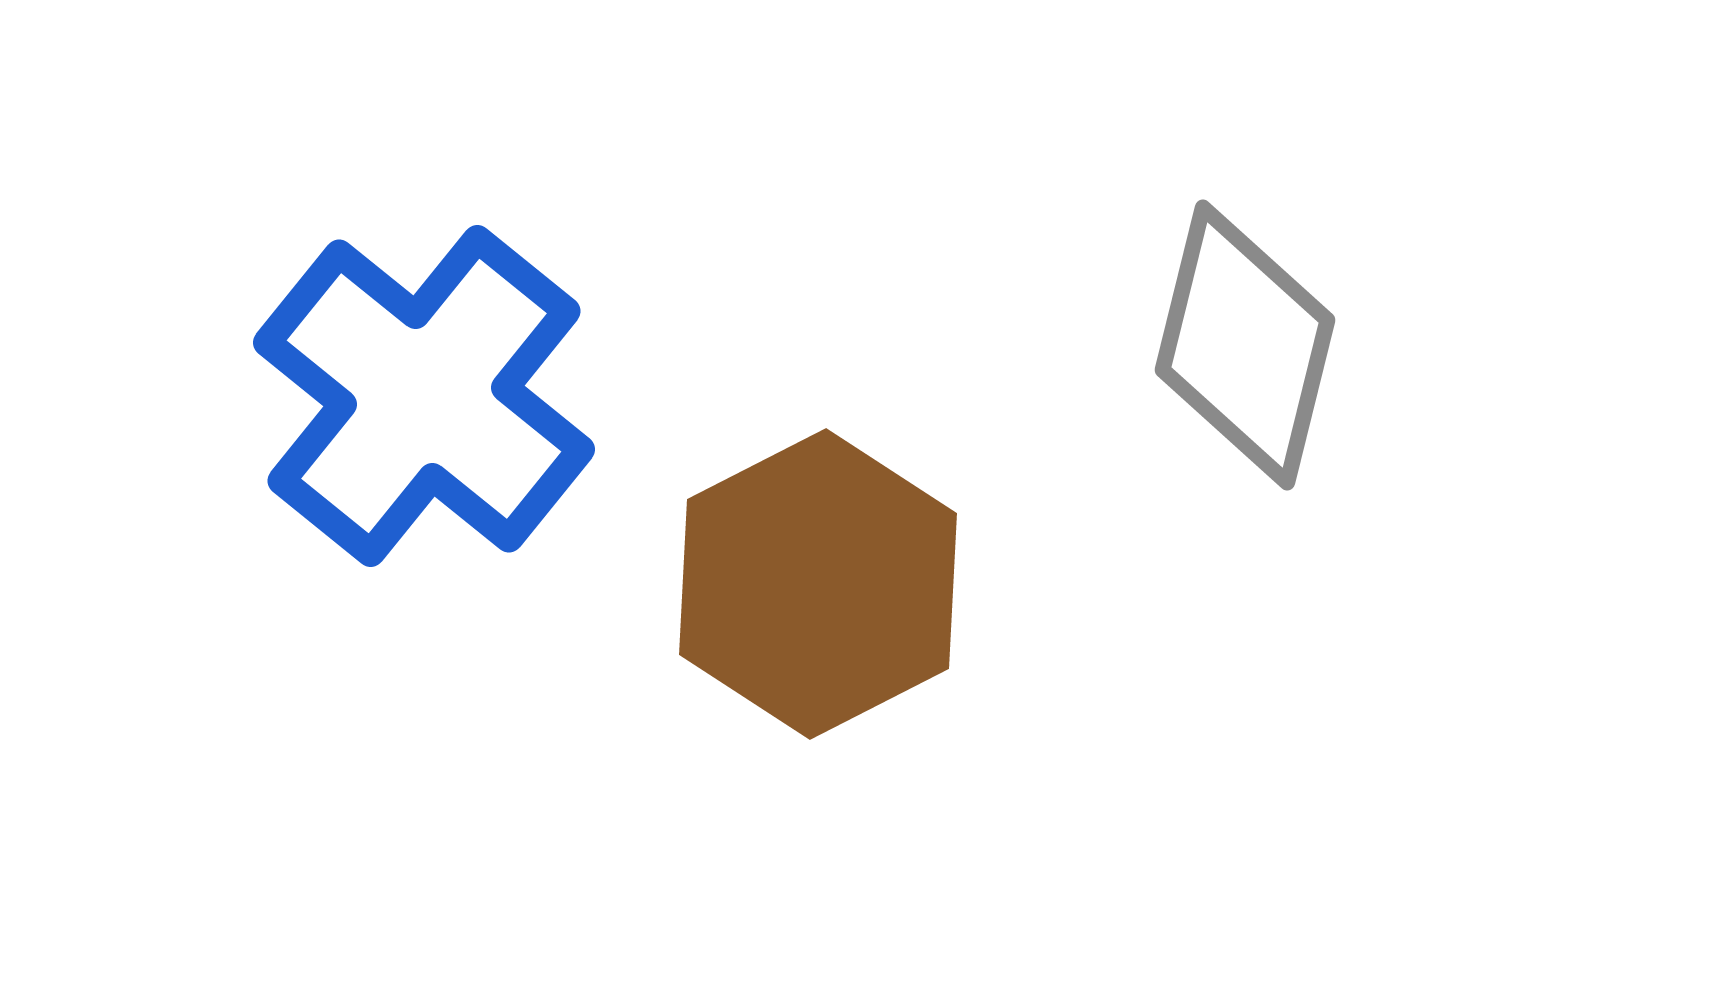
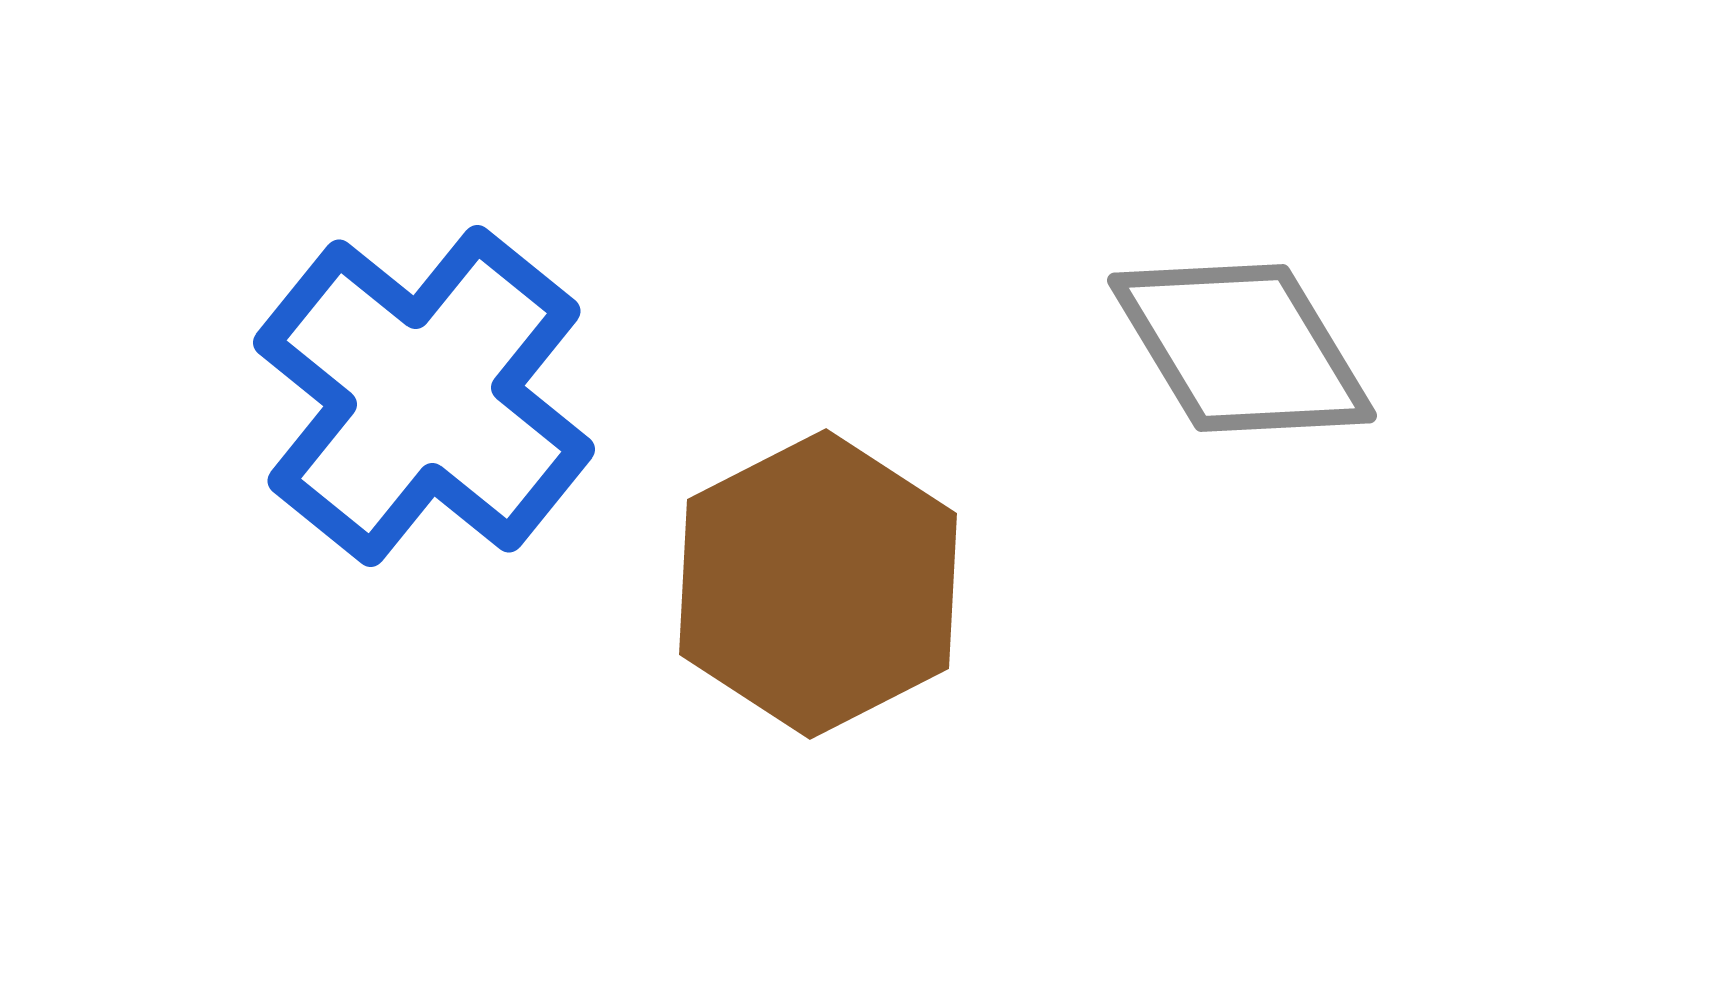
gray diamond: moved 3 px left, 3 px down; rotated 45 degrees counterclockwise
